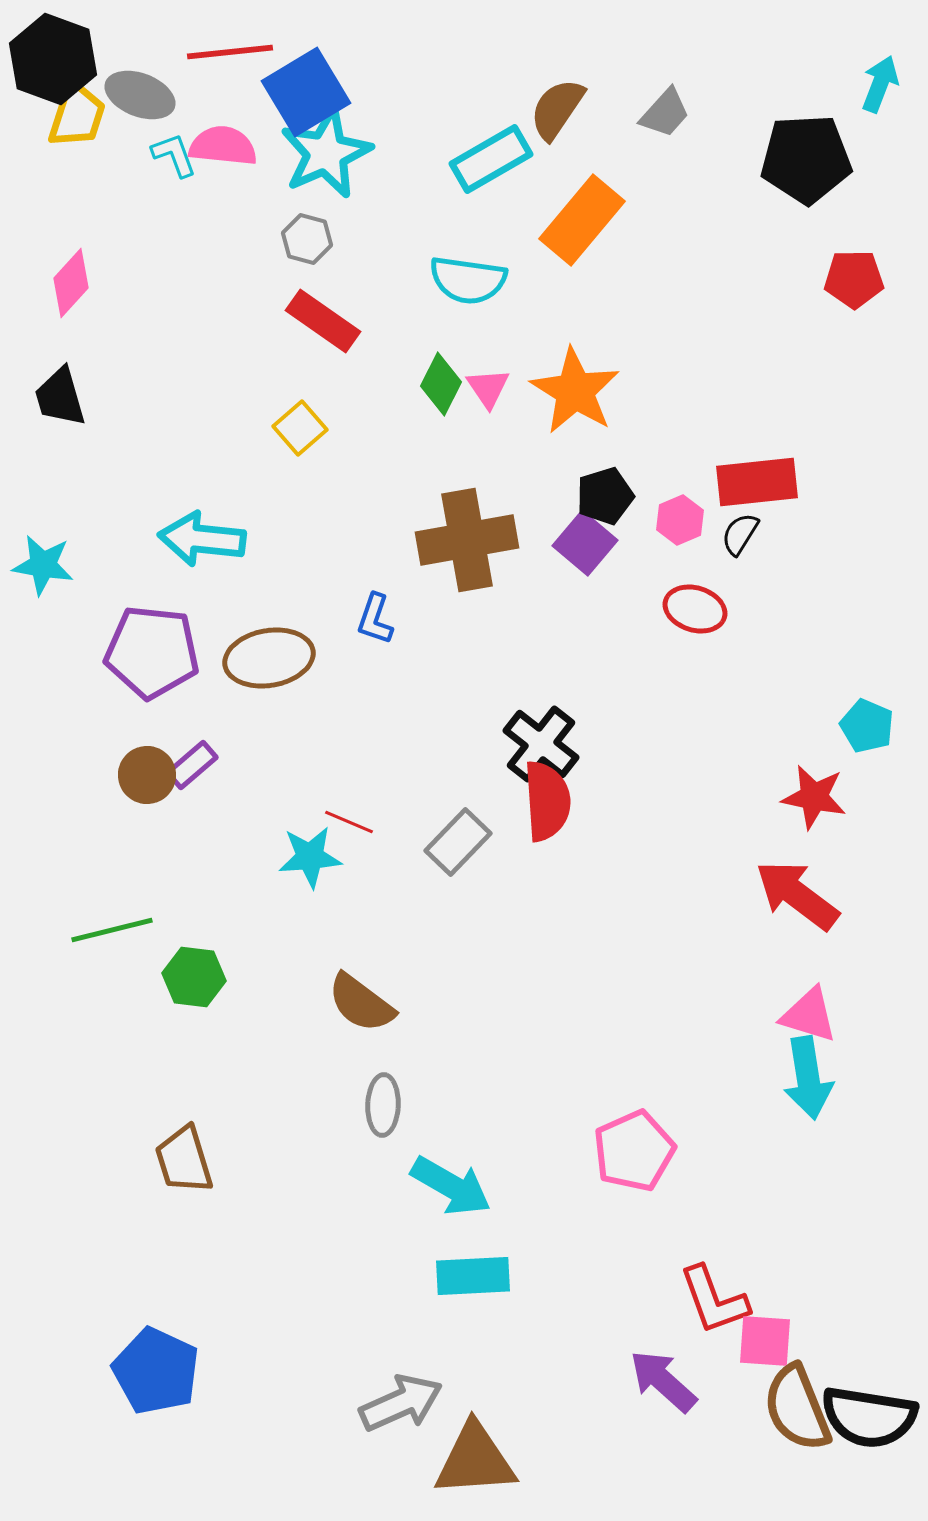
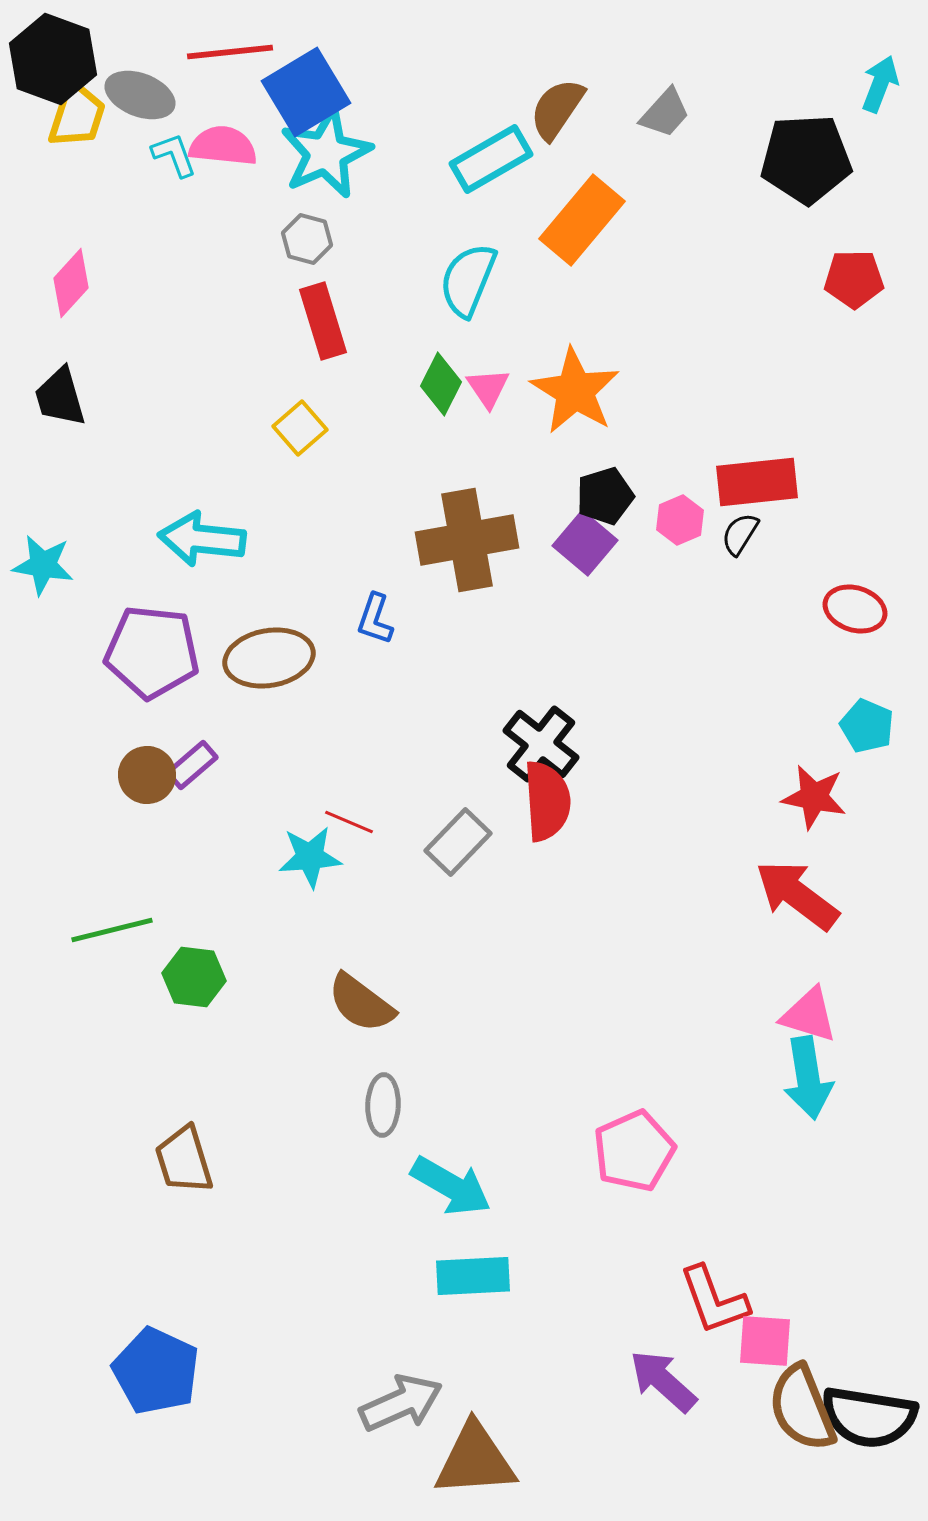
cyan semicircle at (468, 280): rotated 104 degrees clockwise
red rectangle at (323, 321): rotated 38 degrees clockwise
red ellipse at (695, 609): moved 160 px right
brown semicircle at (797, 1408): moved 5 px right
